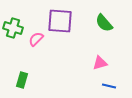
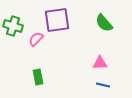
purple square: moved 3 px left, 1 px up; rotated 12 degrees counterclockwise
green cross: moved 2 px up
pink triangle: rotated 14 degrees clockwise
green rectangle: moved 16 px right, 3 px up; rotated 28 degrees counterclockwise
blue line: moved 6 px left, 1 px up
